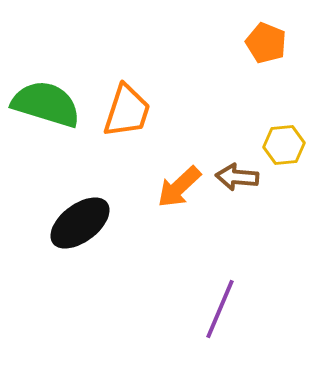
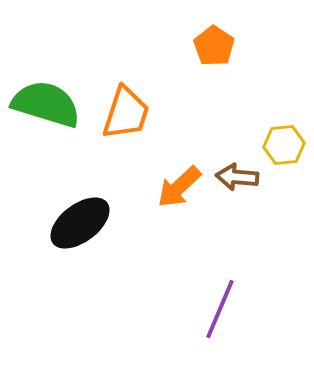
orange pentagon: moved 52 px left, 3 px down; rotated 12 degrees clockwise
orange trapezoid: moved 1 px left, 2 px down
